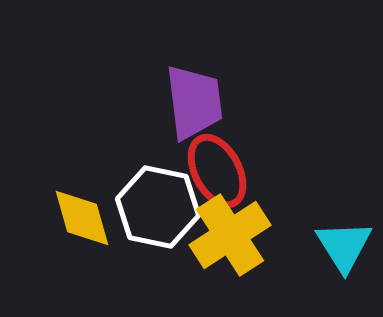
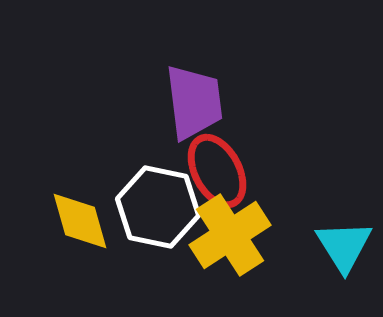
yellow diamond: moved 2 px left, 3 px down
